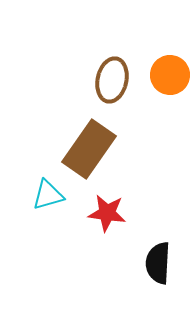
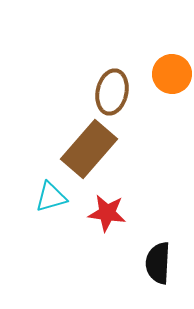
orange circle: moved 2 px right, 1 px up
brown ellipse: moved 12 px down
brown rectangle: rotated 6 degrees clockwise
cyan triangle: moved 3 px right, 2 px down
